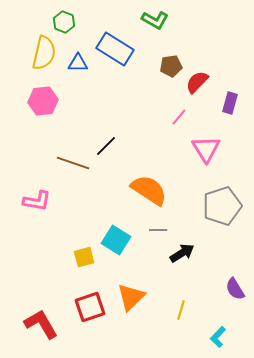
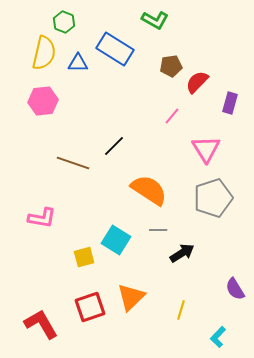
pink line: moved 7 px left, 1 px up
black line: moved 8 px right
pink L-shape: moved 5 px right, 17 px down
gray pentagon: moved 9 px left, 8 px up
